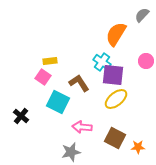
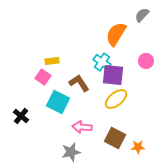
yellow rectangle: moved 2 px right
